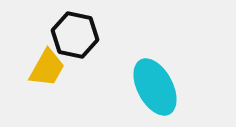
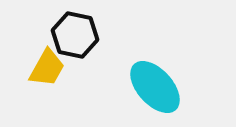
cyan ellipse: rotated 14 degrees counterclockwise
